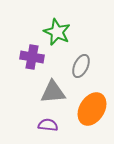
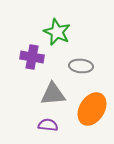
gray ellipse: rotated 70 degrees clockwise
gray triangle: moved 2 px down
